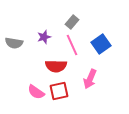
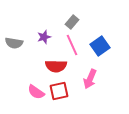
blue square: moved 1 px left, 2 px down
